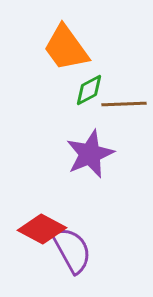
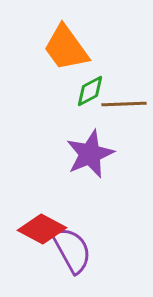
green diamond: moved 1 px right, 1 px down
